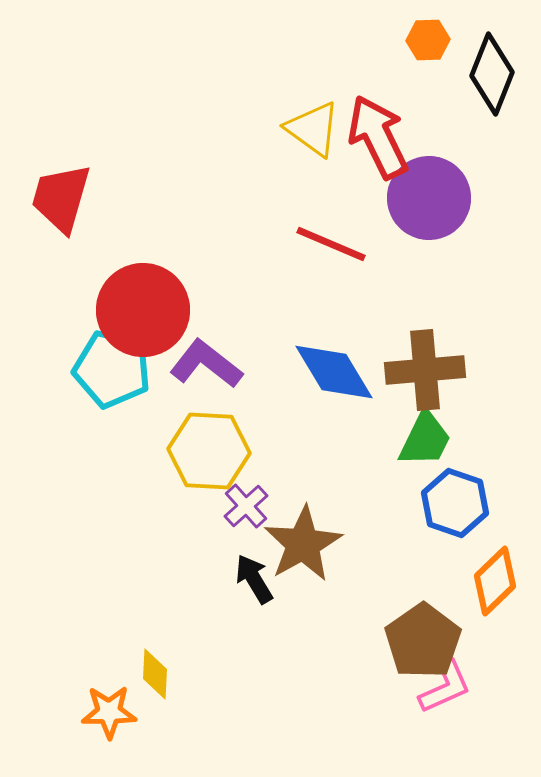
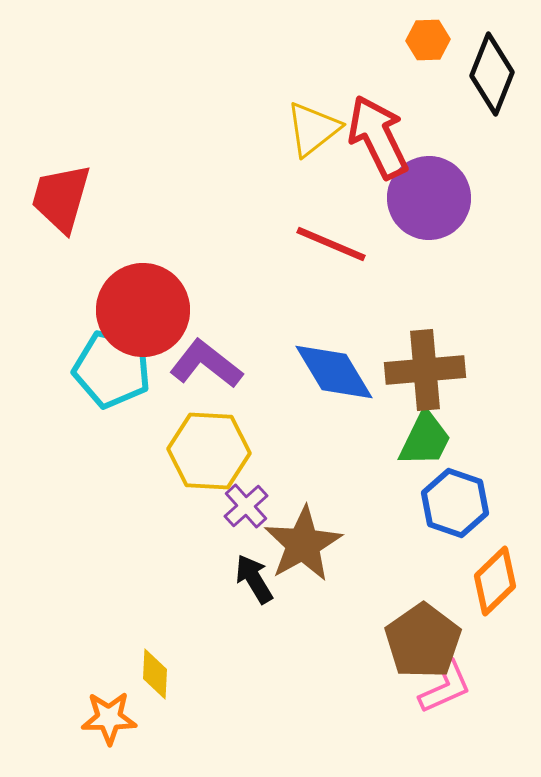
yellow triangle: rotated 46 degrees clockwise
orange star: moved 6 px down
